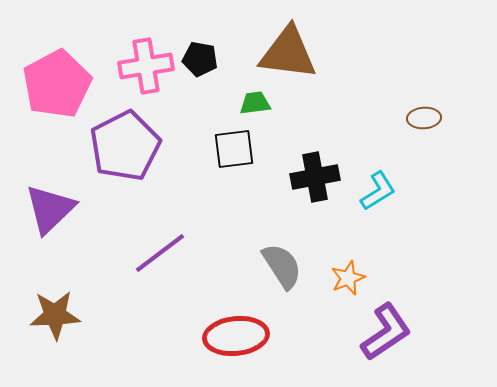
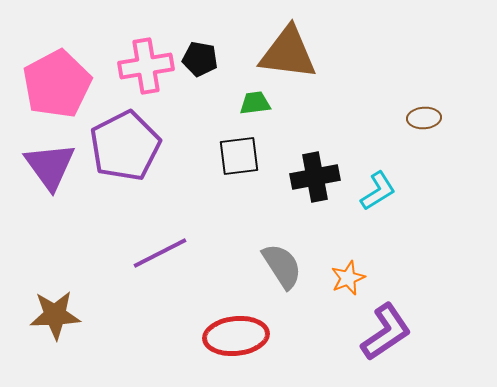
black square: moved 5 px right, 7 px down
purple triangle: moved 43 px up; rotated 22 degrees counterclockwise
purple line: rotated 10 degrees clockwise
